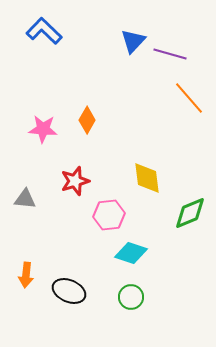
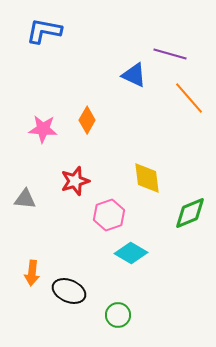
blue L-shape: rotated 33 degrees counterclockwise
blue triangle: moved 1 px right, 34 px down; rotated 48 degrees counterclockwise
pink hexagon: rotated 12 degrees counterclockwise
cyan diamond: rotated 12 degrees clockwise
orange arrow: moved 6 px right, 2 px up
green circle: moved 13 px left, 18 px down
